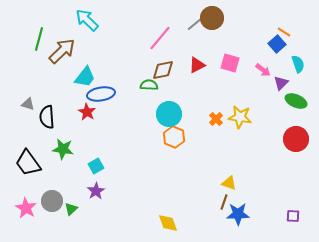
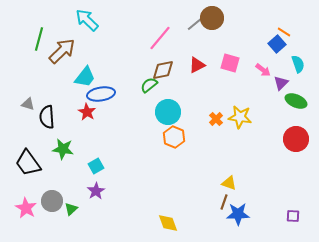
green semicircle: rotated 42 degrees counterclockwise
cyan circle: moved 1 px left, 2 px up
